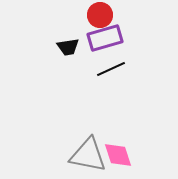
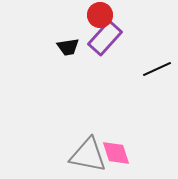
purple rectangle: rotated 32 degrees counterclockwise
black line: moved 46 px right
pink diamond: moved 2 px left, 2 px up
